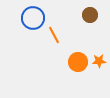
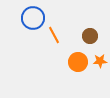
brown circle: moved 21 px down
orange star: moved 1 px right
